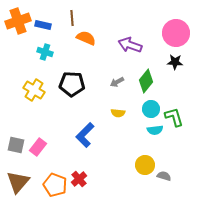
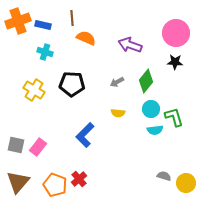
yellow circle: moved 41 px right, 18 px down
